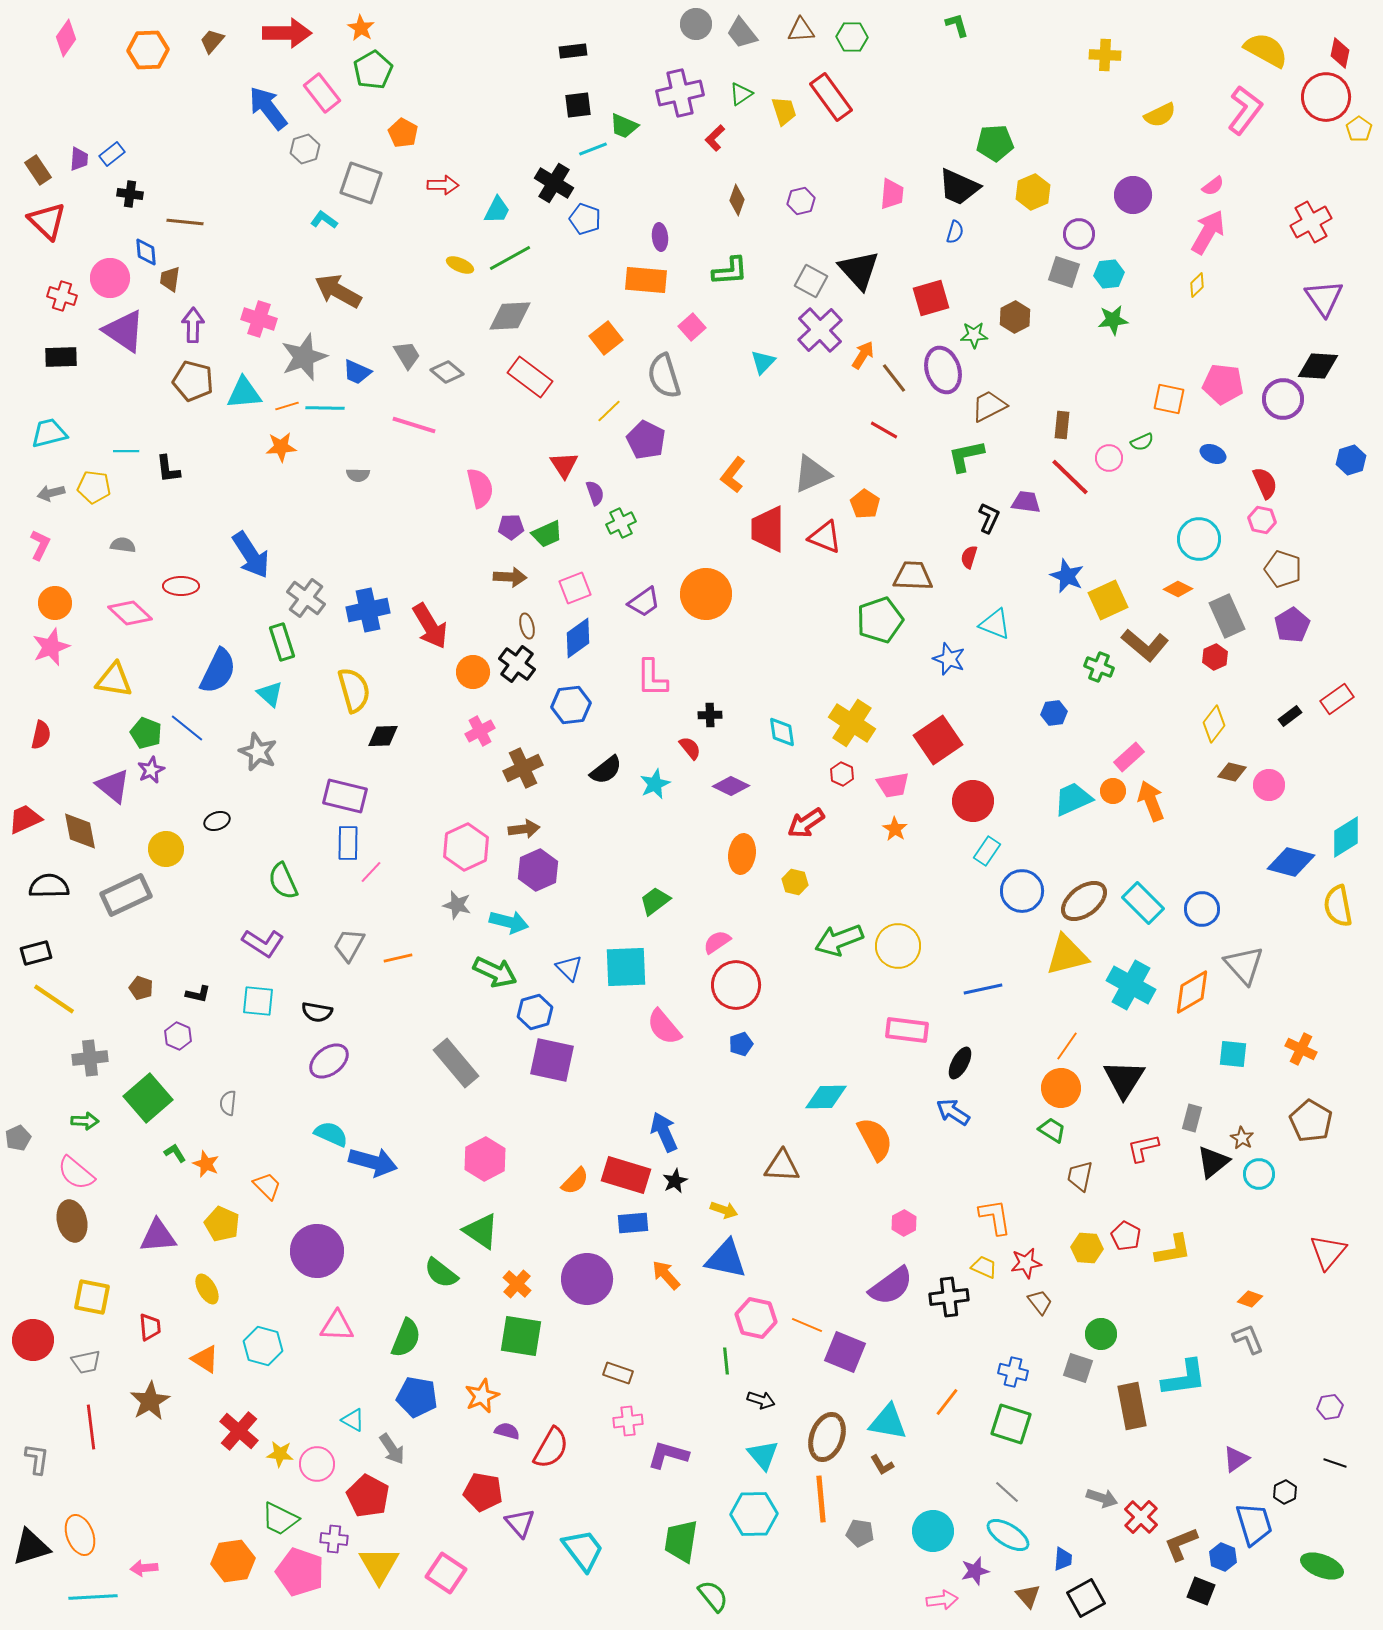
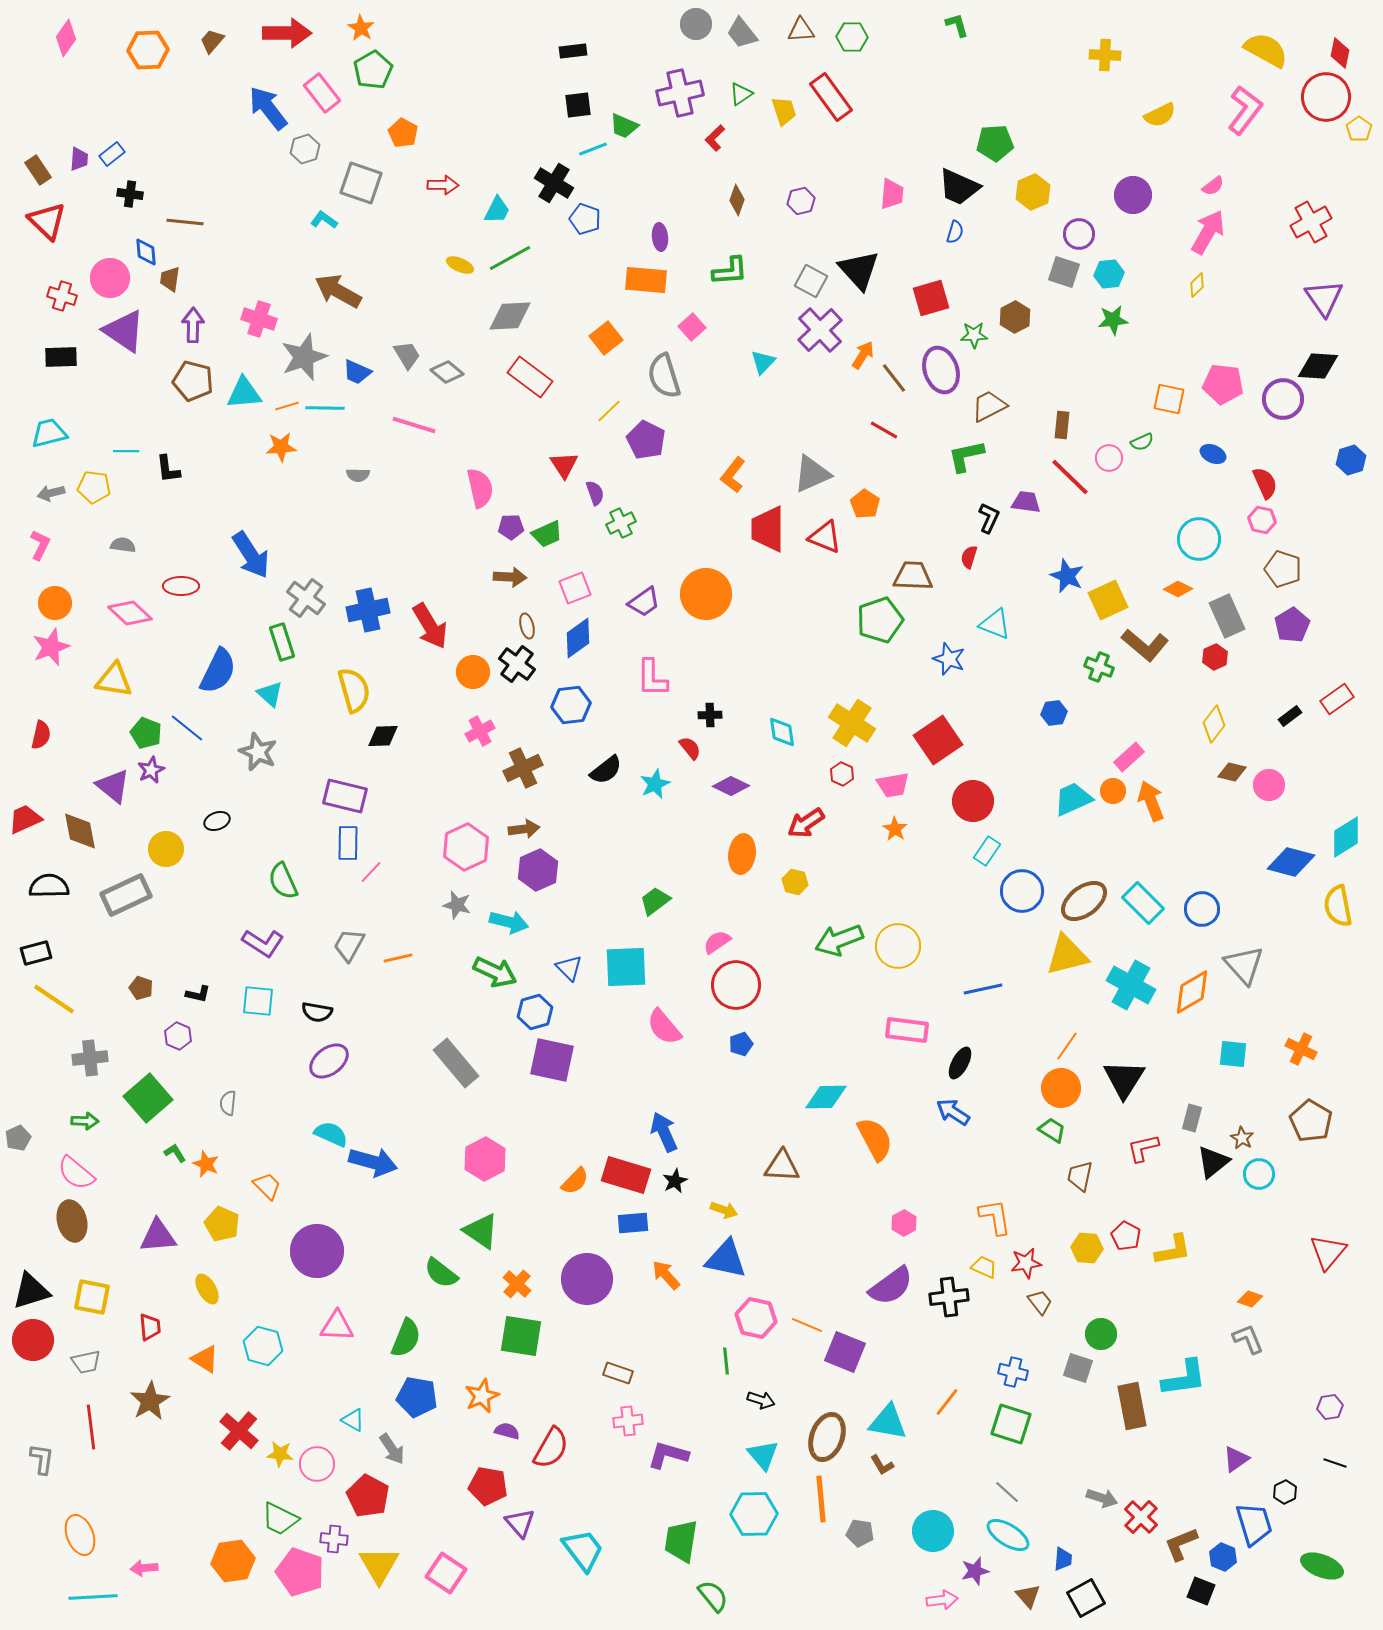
purple ellipse at (943, 370): moved 2 px left
gray L-shape at (37, 1459): moved 5 px right
red pentagon at (483, 1492): moved 5 px right, 6 px up
black triangle at (31, 1547): moved 256 px up
